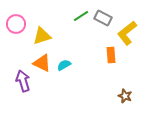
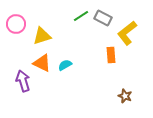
cyan semicircle: moved 1 px right
